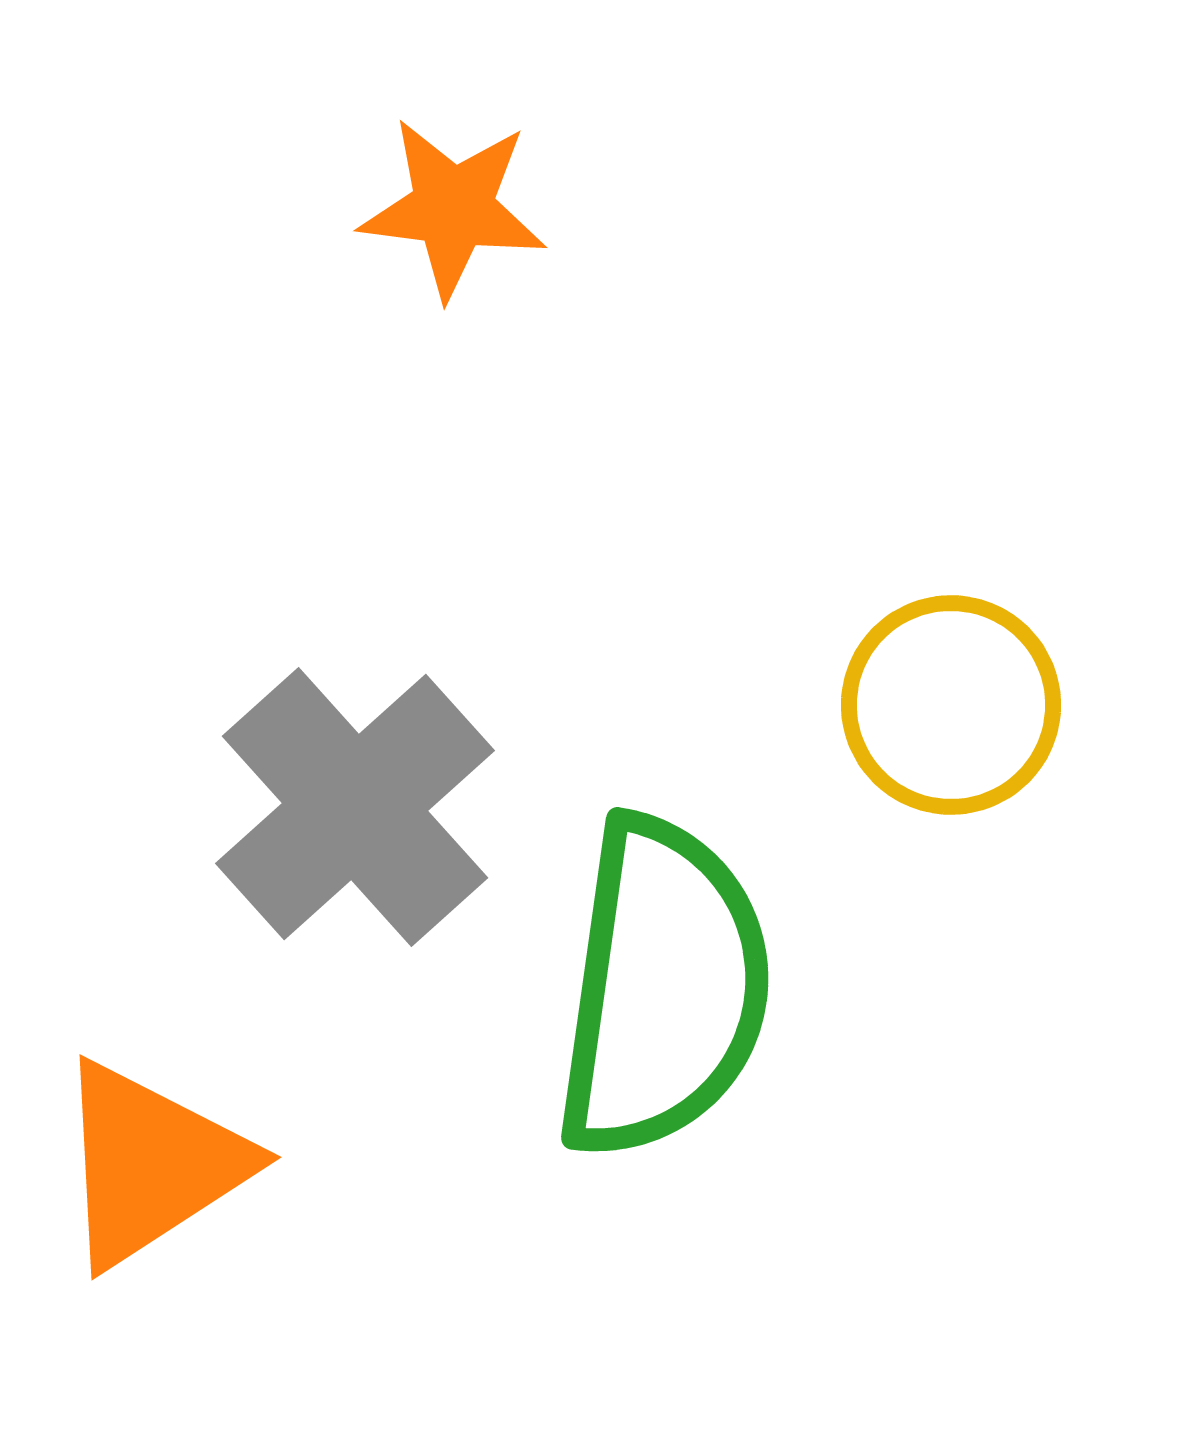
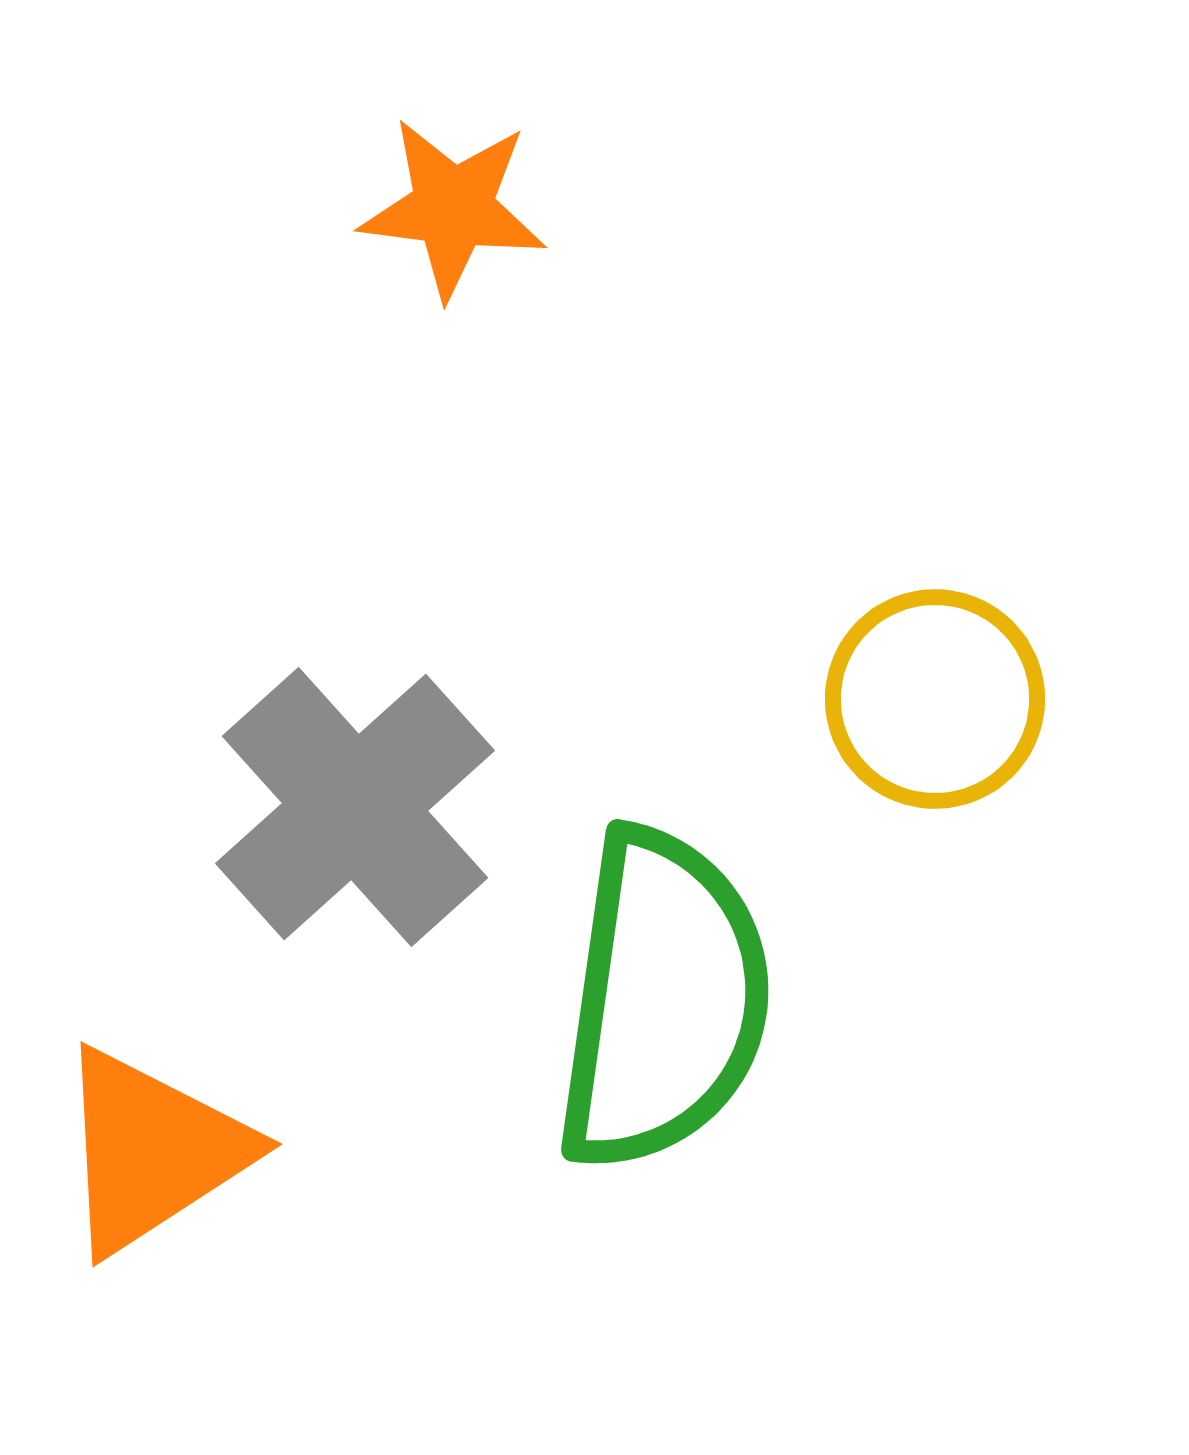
yellow circle: moved 16 px left, 6 px up
green semicircle: moved 12 px down
orange triangle: moved 1 px right, 13 px up
